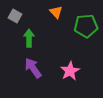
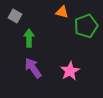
orange triangle: moved 6 px right; rotated 32 degrees counterclockwise
green pentagon: rotated 15 degrees counterclockwise
